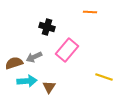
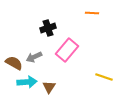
orange line: moved 2 px right, 1 px down
black cross: moved 1 px right, 1 px down; rotated 35 degrees counterclockwise
brown semicircle: rotated 48 degrees clockwise
cyan arrow: moved 1 px down
